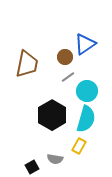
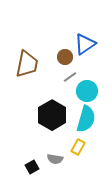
gray line: moved 2 px right
yellow rectangle: moved 1 px left, 1 px down
